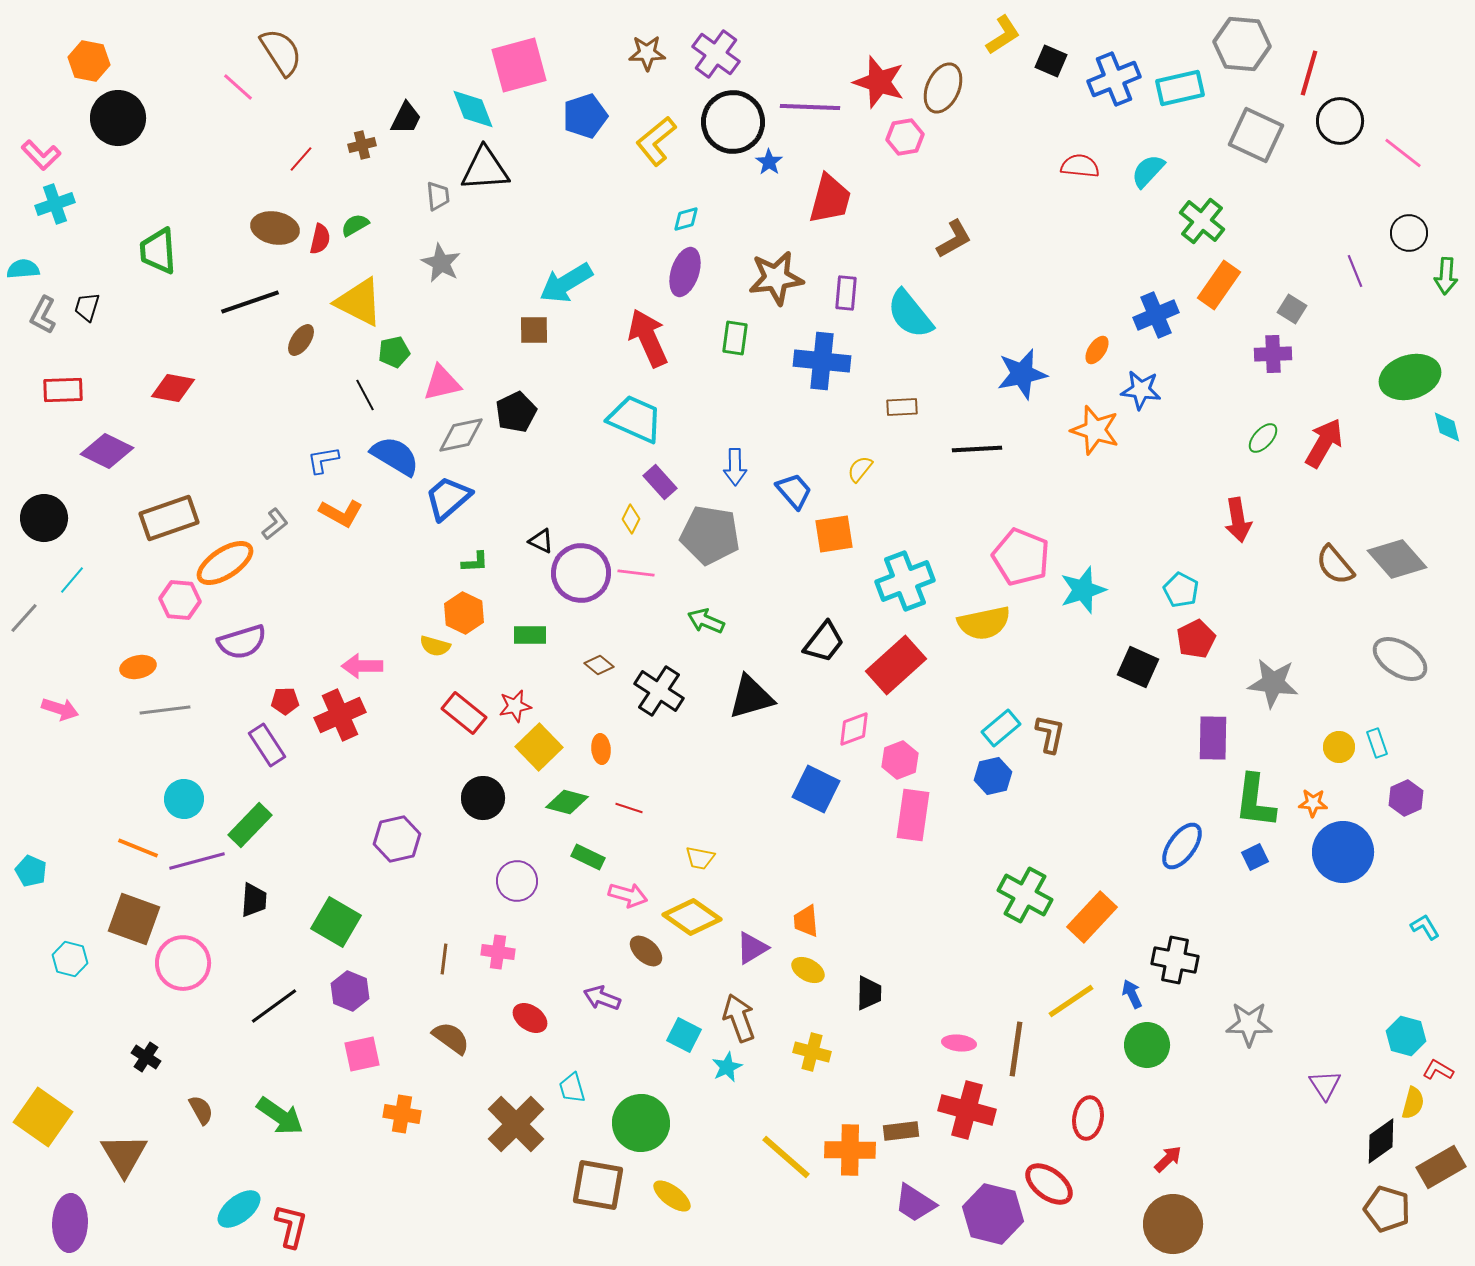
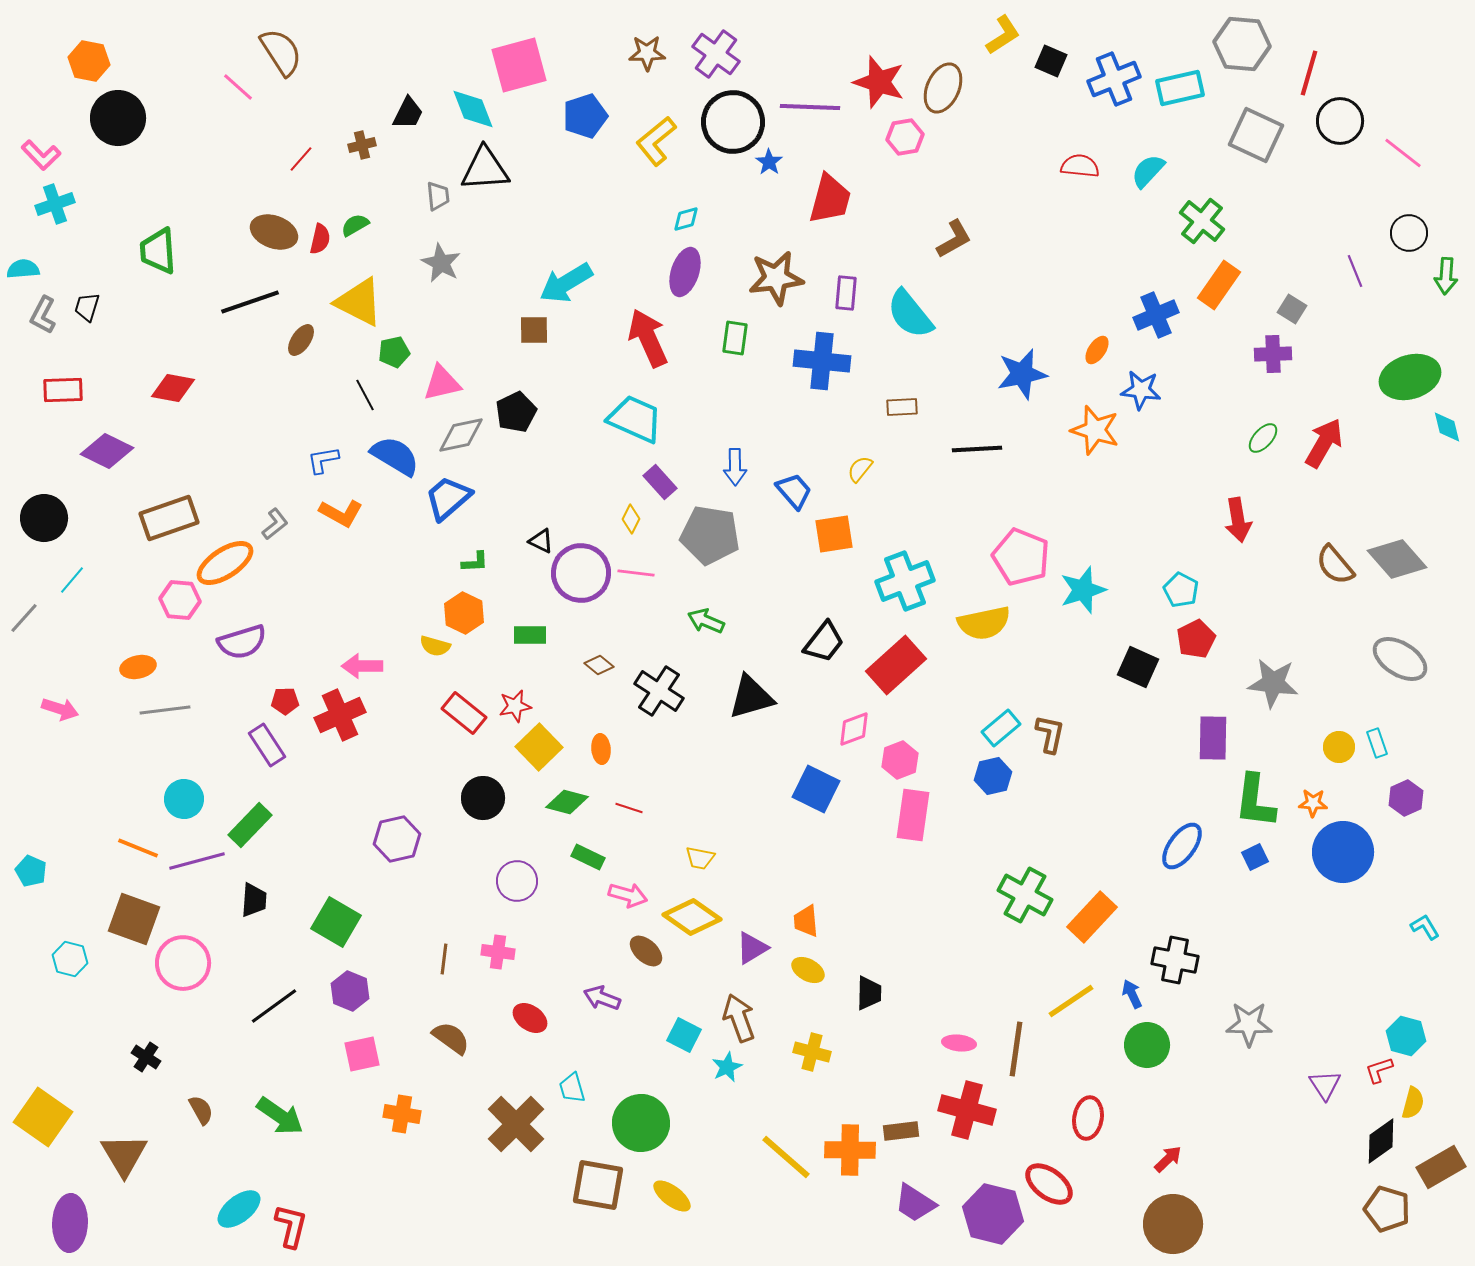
black trapezoid at (406, 118): moved 2 px right, 5 px up
brown ellipse at (275, 228): moved 1 px left, 4 px down; rotated 9 degrees clockwise
red L-shape at (1438, 1070): moved 59 px left; rotated 48 degrees counterclockwise
